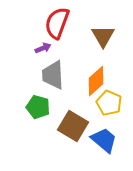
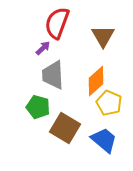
purple arrow: rotated 21 degrees counterclockwise
brown square: moved 8 px left, 2 px down
